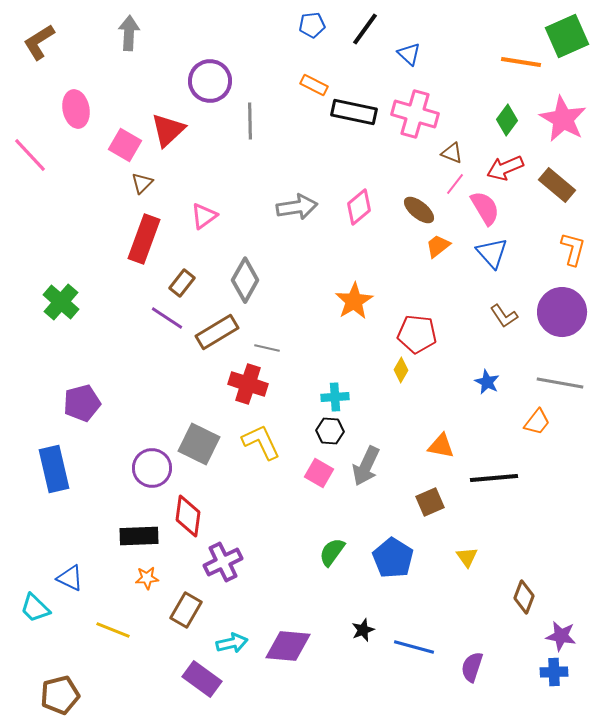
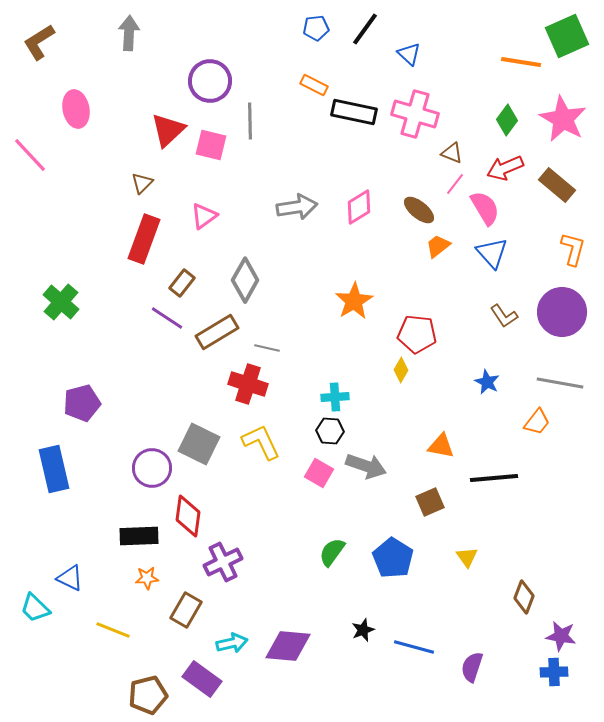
blue pentagon at (312, 25): moved 4 px right, 3 px down
pink square at (125, 145): moved 86 px right; rotated 16 degrees counterclockwise
pink diamond at (359, 207): rotated 9 degrees clockwise
gray arrow at (366, 466): rotated 96 degrees counterclockwise
brown pentagon at (60, 695): moved 88 px right
